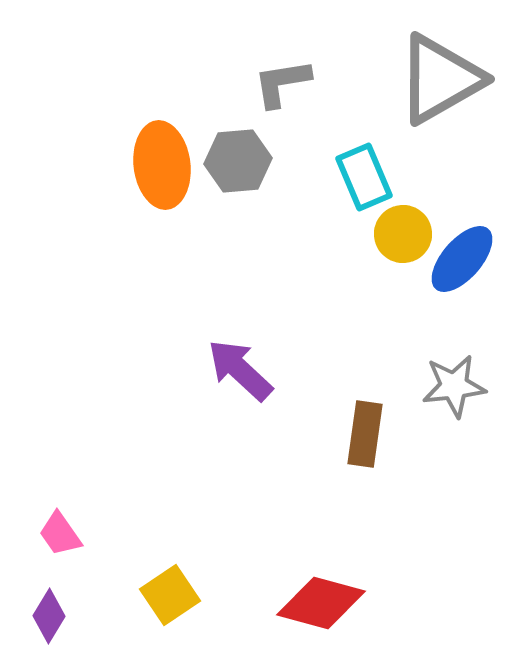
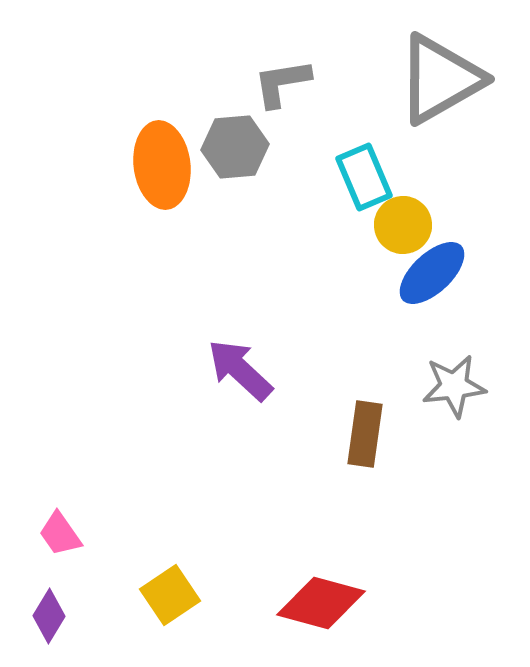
gray hexagon: moved 3 px left, 14 px up
yellow circle: moved 9 px up
blue ellipse: moved 30 px left, 14 px down; rotated 6 degrees clockwise
